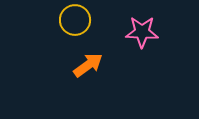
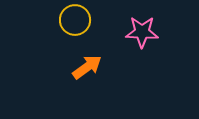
orange arrow: moved 1 px left, 2 px down
